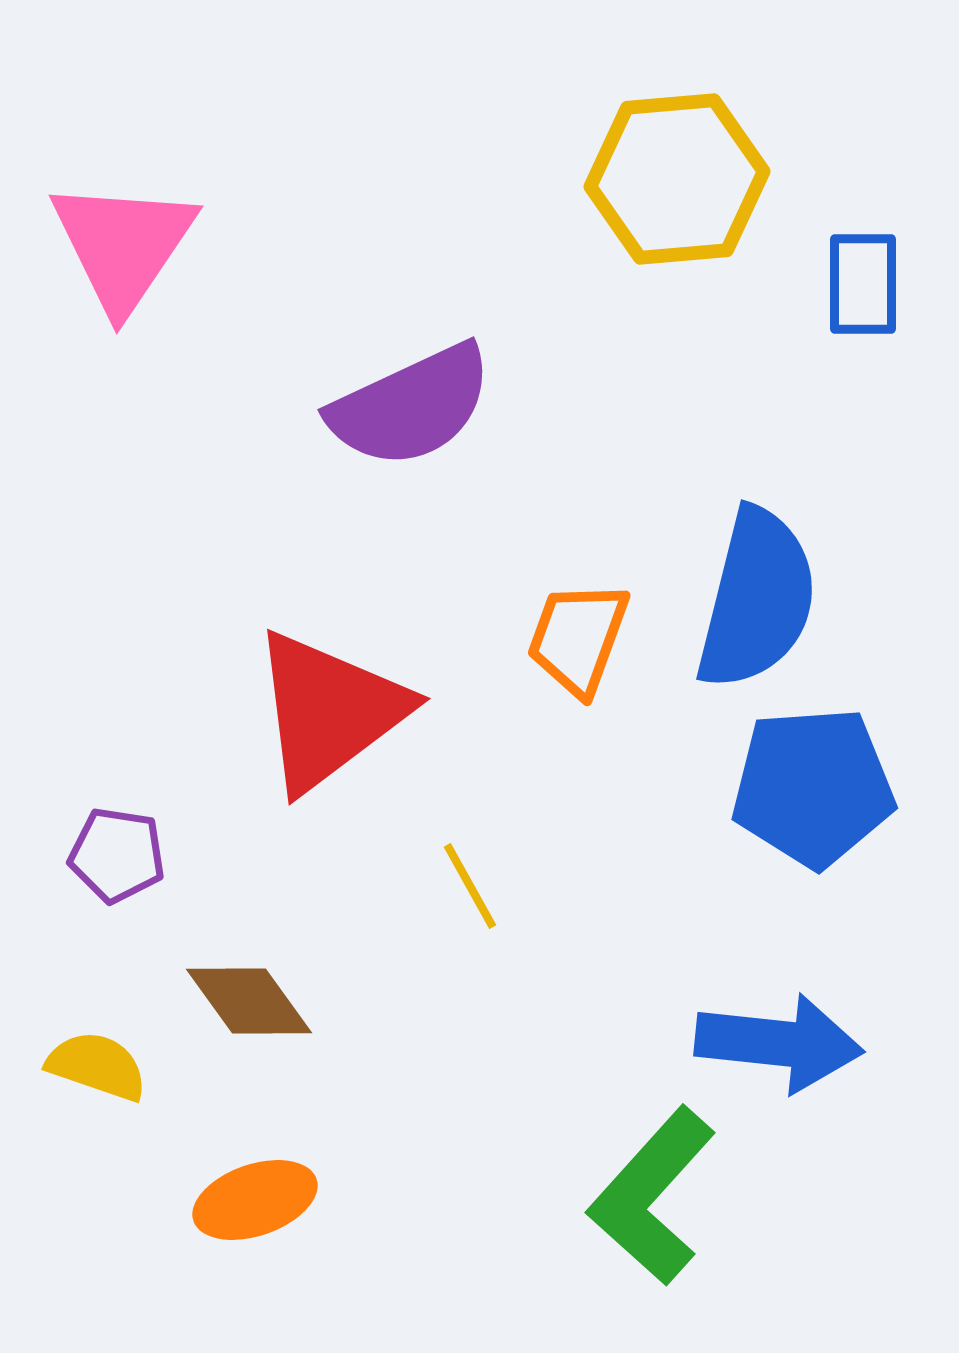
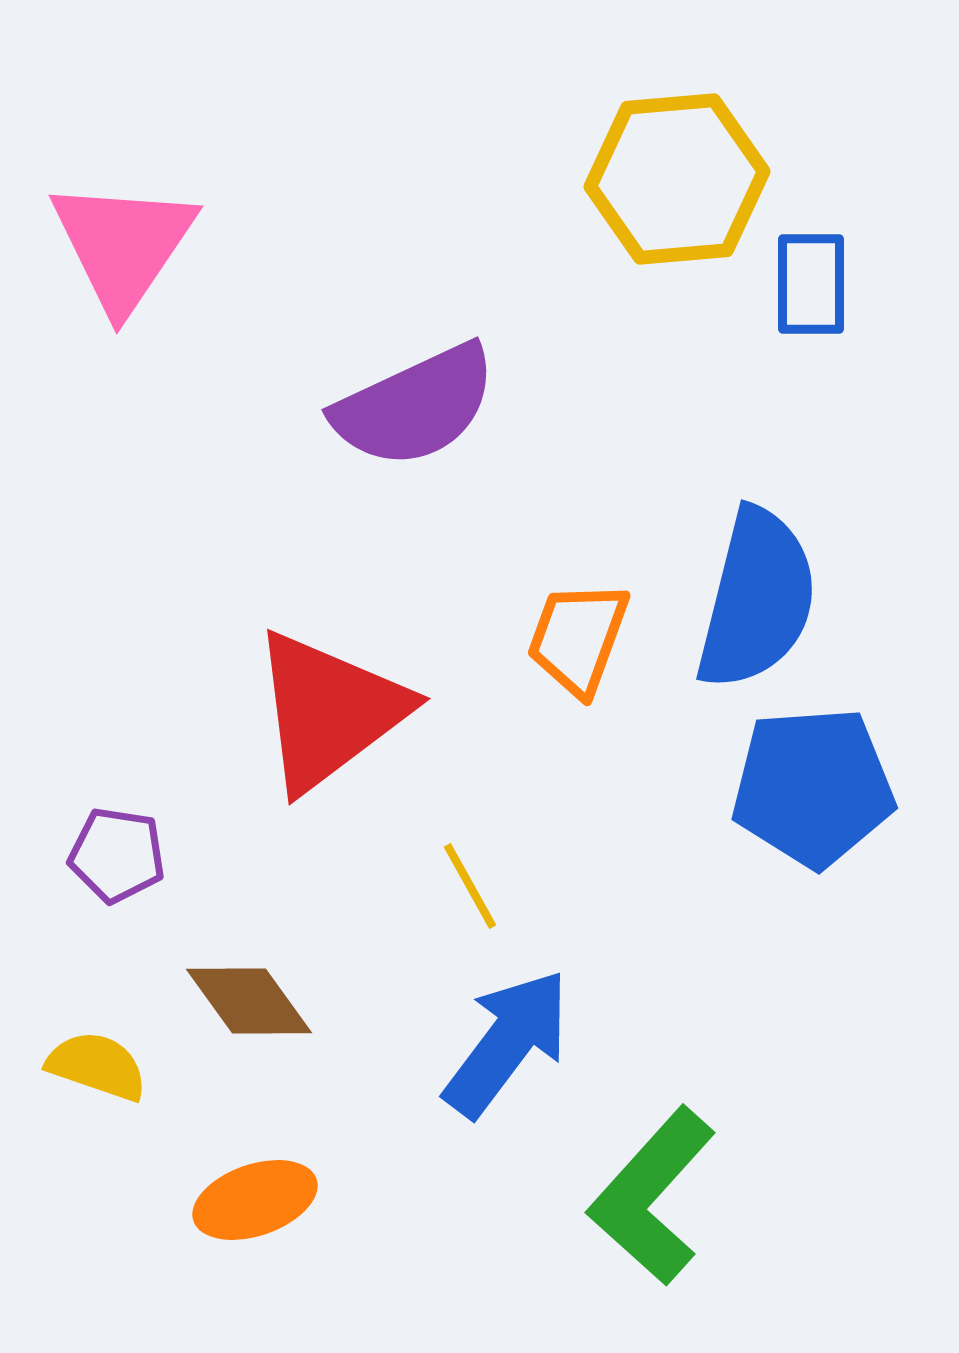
blue rectangle: moved 52 px left
purple semicircle: moved 4 px right
blue arrow: moved 272 px left; rotated 59 degrees counterclockwise
